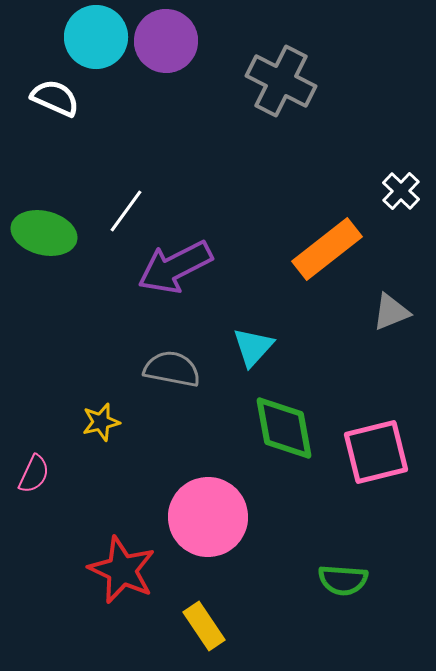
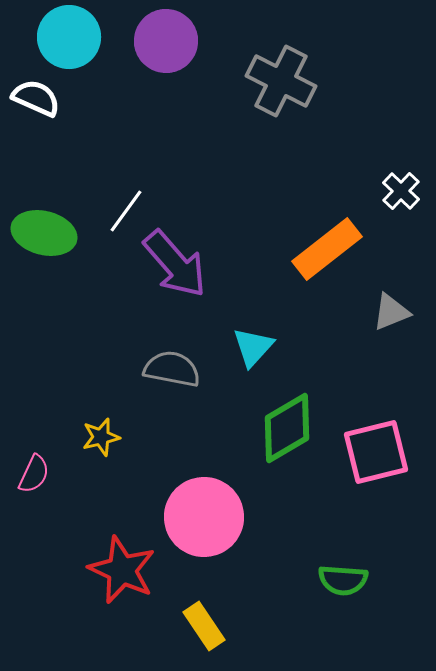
cyan circle: moved 27 px left
white semicircle: moved 19 px left
purple arrow: moved 3 px up; rotated 104 degrees counterclockwise
yellow star: moved 15 px down
green diamond: moved 3 px right; rotated 70 degrees clockwise
pink circle: moved 4 px left
